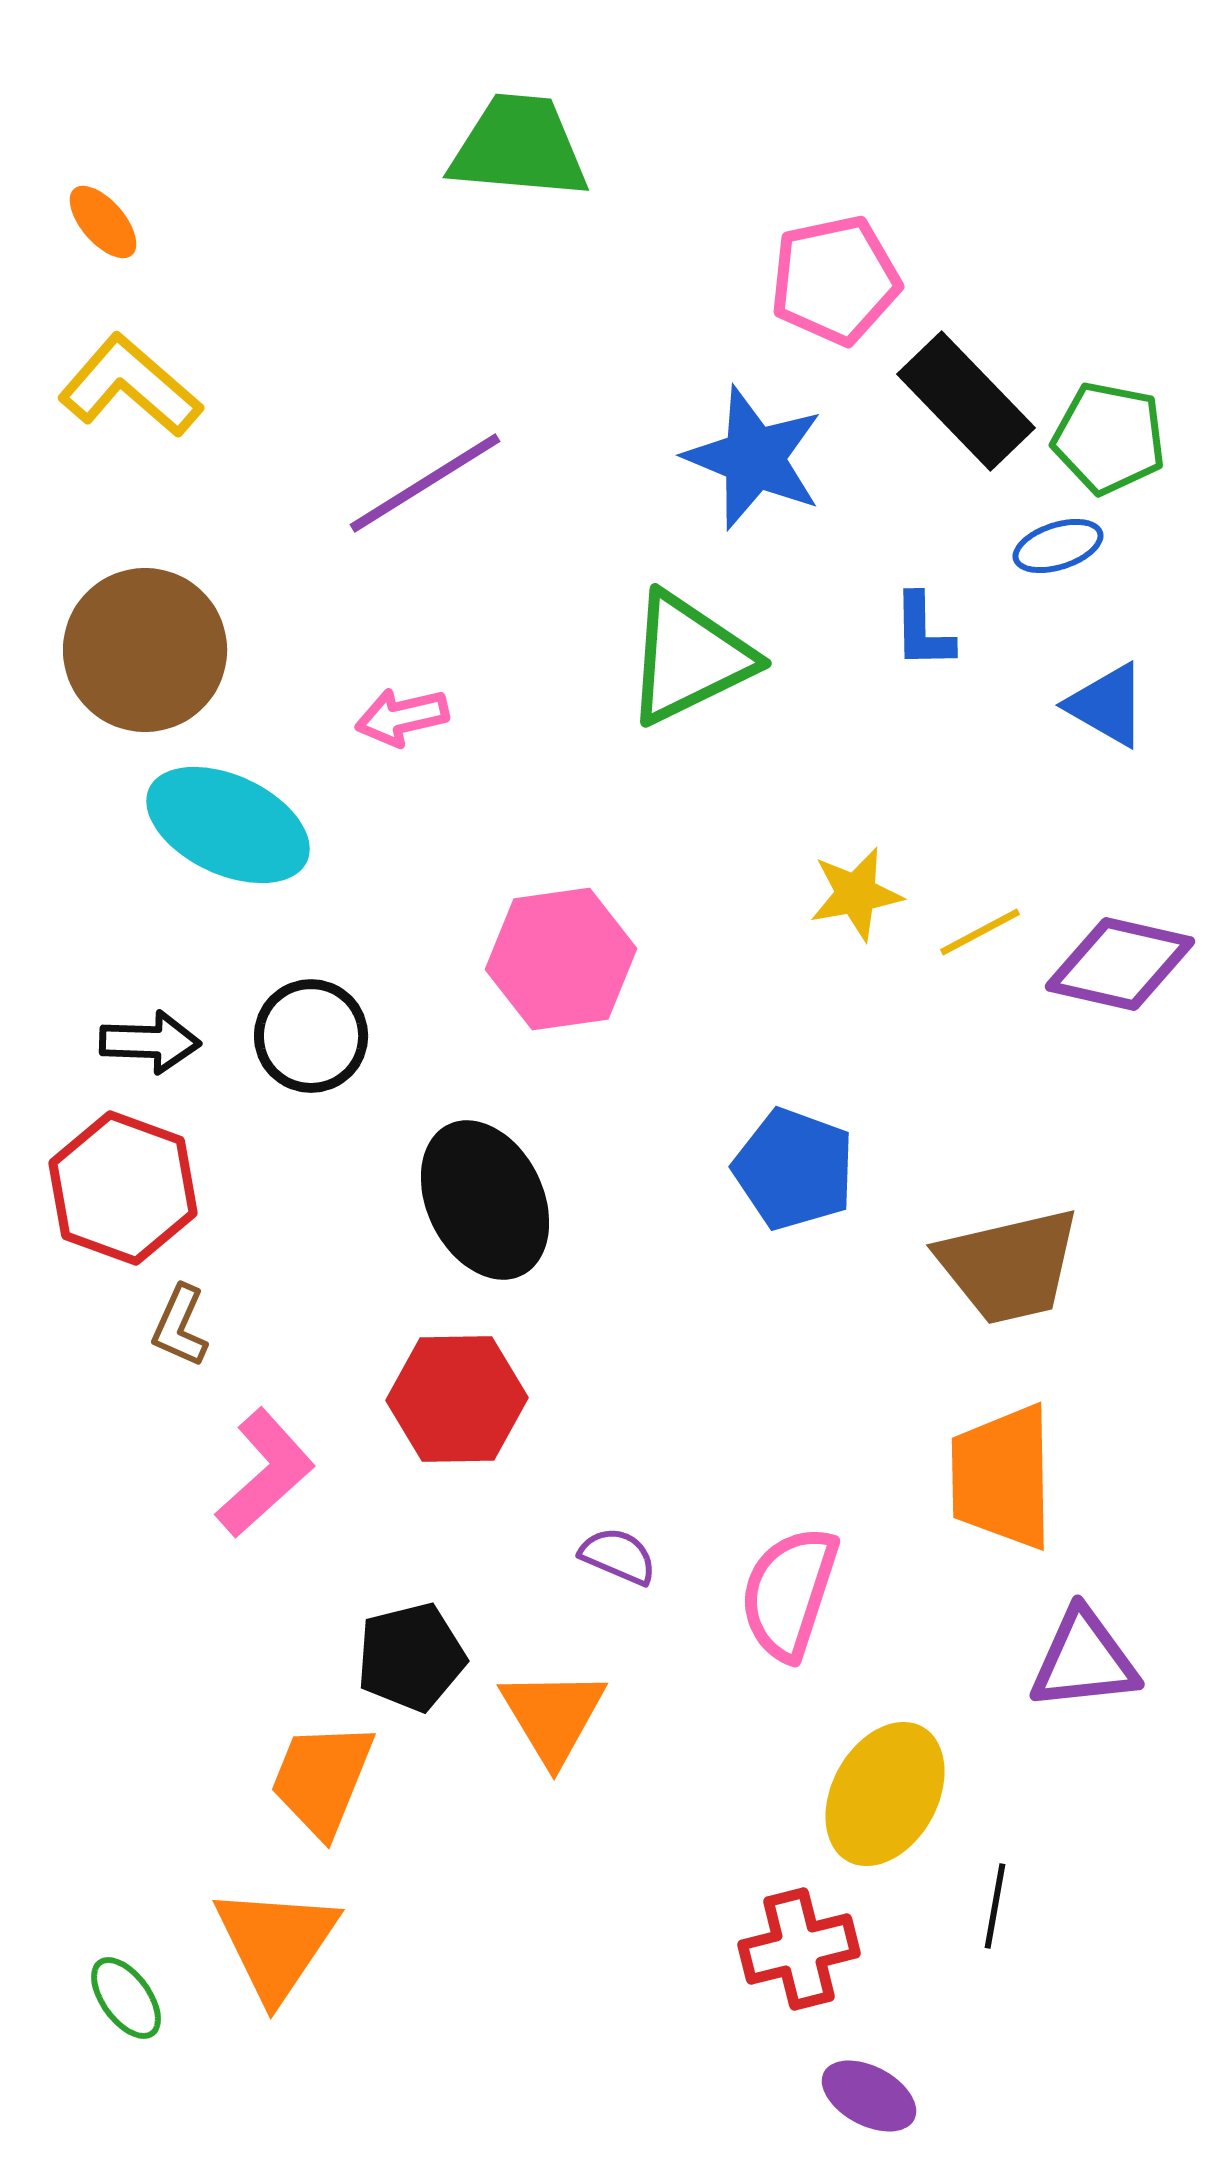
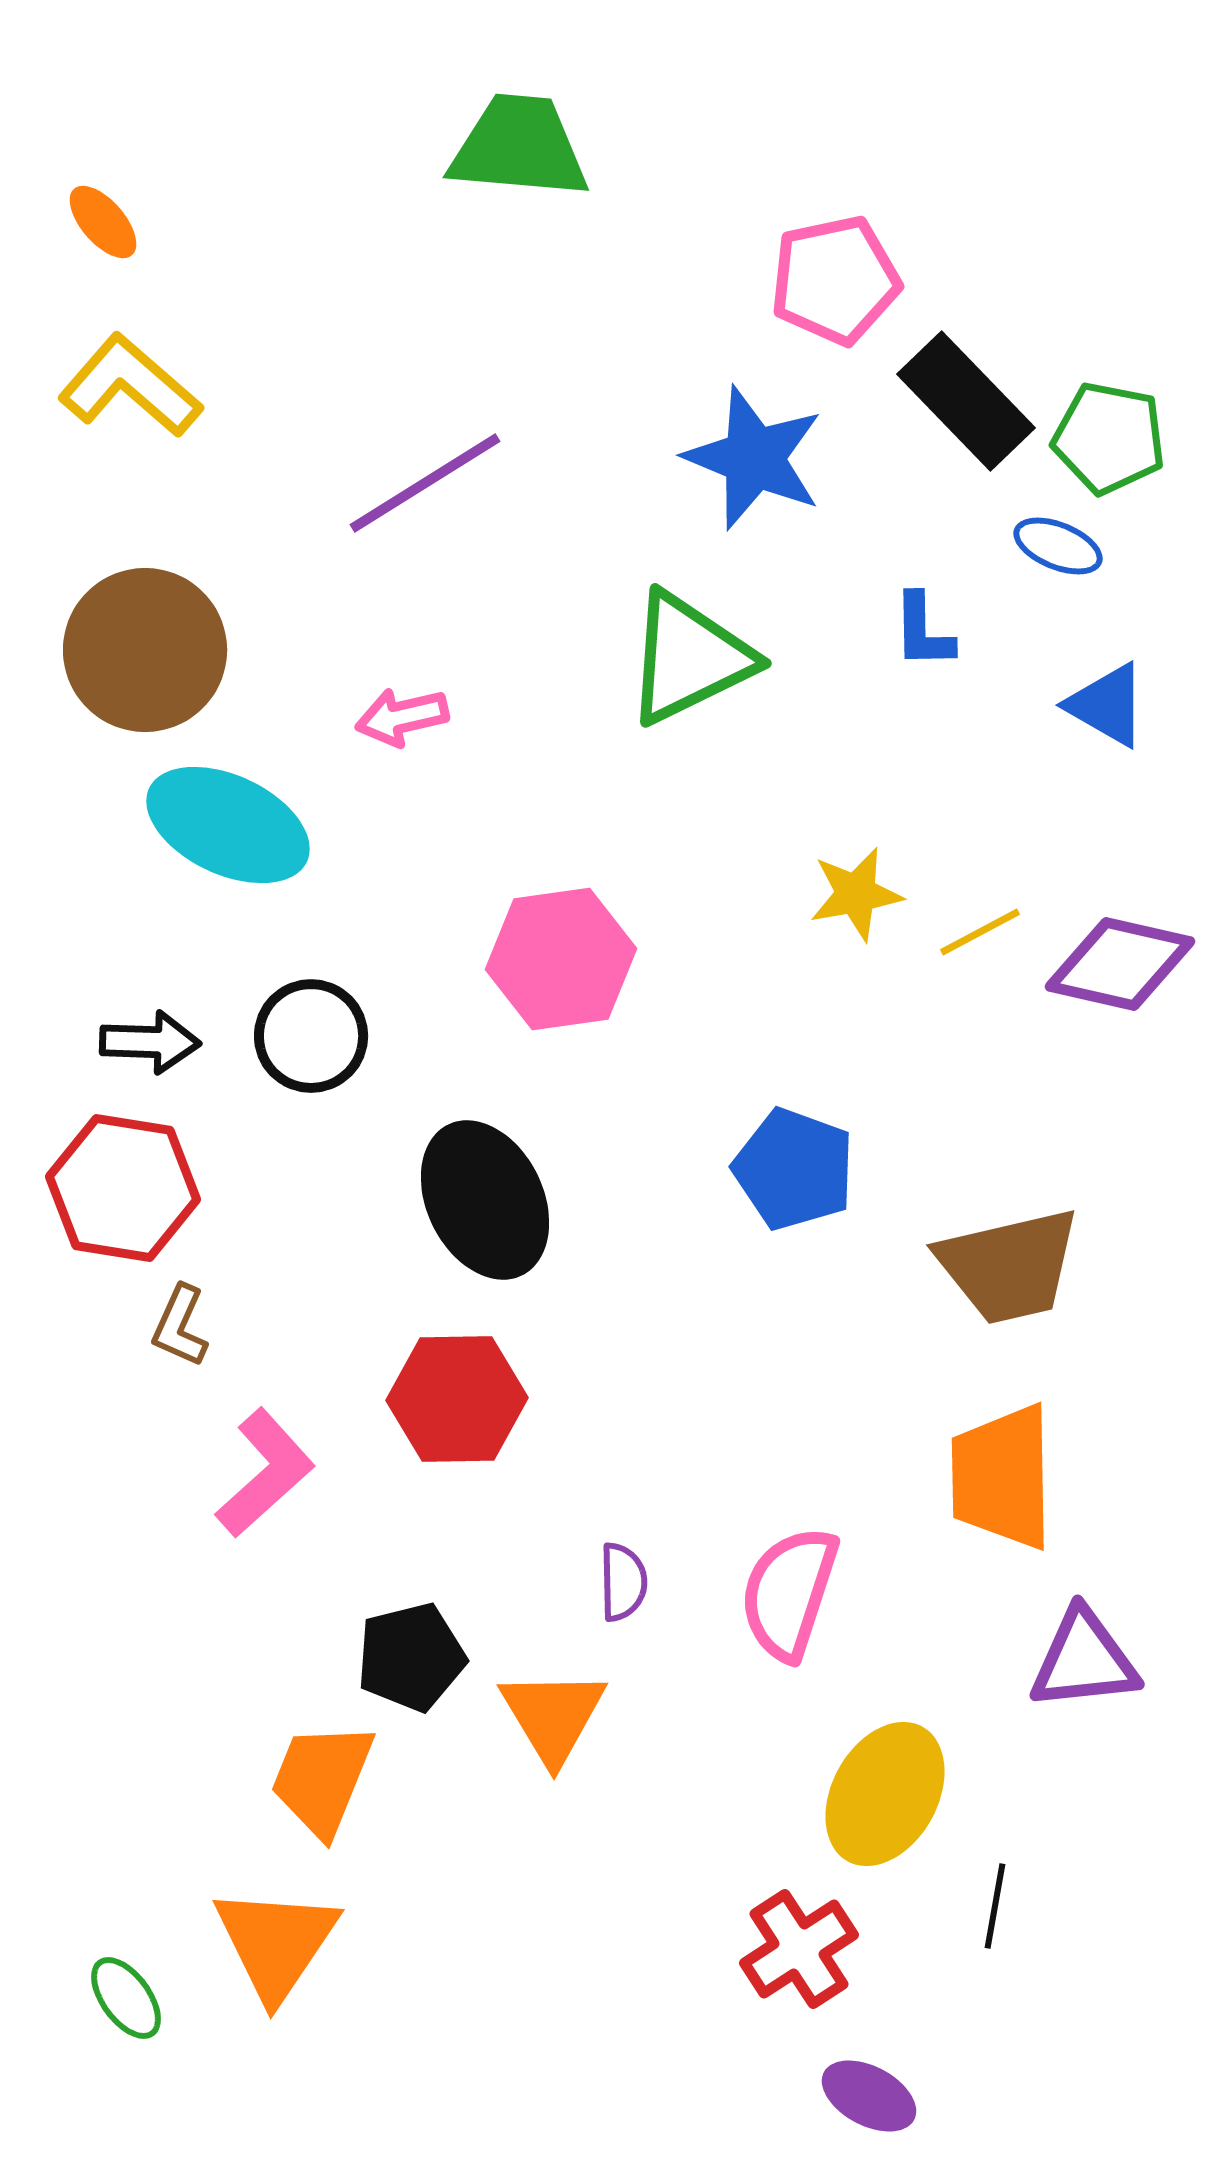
blue ellipse at (1058, 546): rotated 40 degrees clockwise
red hexagon at (123, 1188): rotated 11 degrees counterclockwise
purple semicircle at (618, 1556): moved 5 px right, 26 px down; rotated 66 degrees clockwise
red cross at (799, 1949): rotated 19 degrees counterclockwise
